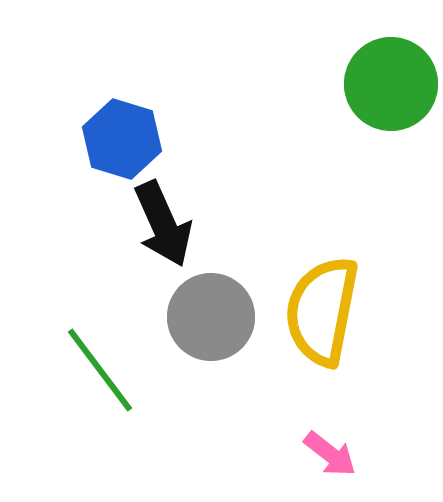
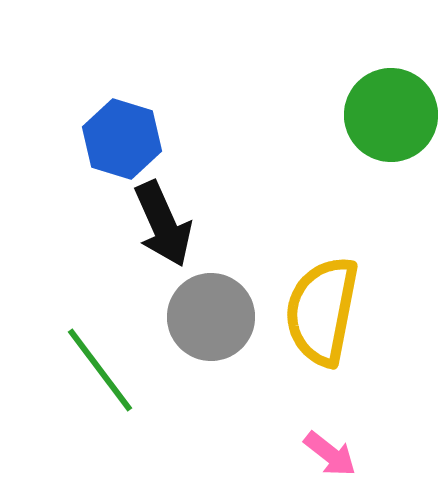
green circle: moved 31 px down
